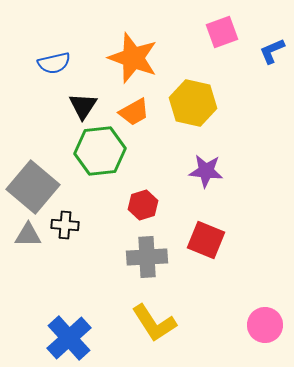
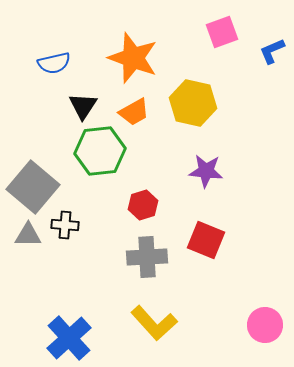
yellow L-shape: rotated 9 degrees counterclockwise
